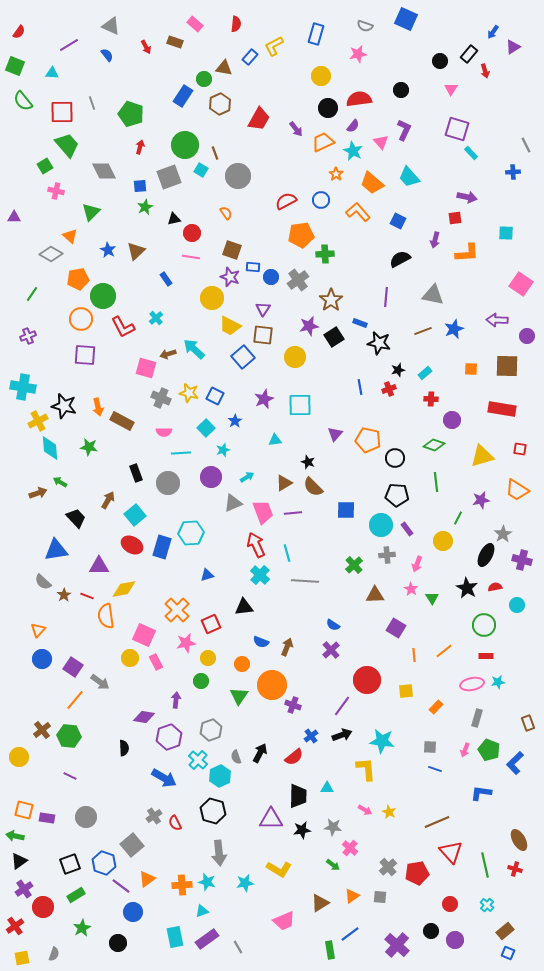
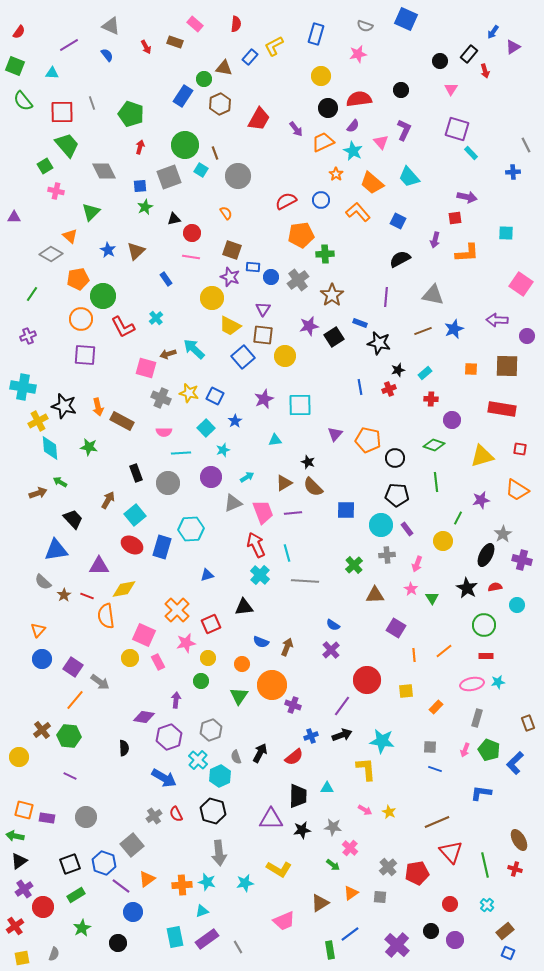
brown star at (331, 300): moved 1 px right, 5 px up
yellow circle at (295, 357): moved 10 px left, 1 px up
black trapezoid at (76, 518): moved 3 px left, 1 px down
cyan hexagon at (191, 533): moved 4 px up
pink rectangle at (156, 662): moved 2 px right
blue cross at (311, 736): rotated 16 degrees clockwise
red semicircle at (175, 823): moved 1 px right, 9 px up
orange triangle at (352, 896): moved 1 px left, 3 px up
